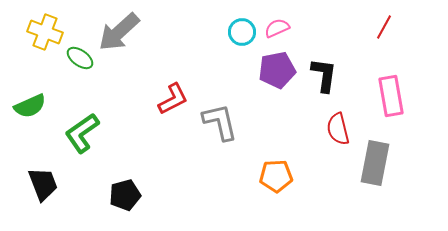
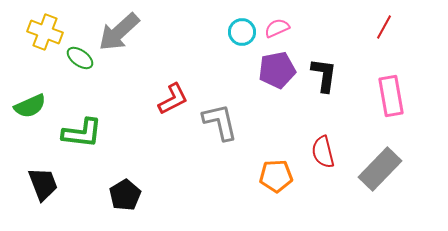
red semicircle: moved 15 px left, 23 px down
green L-shape: rotated 138 degrees counterclockwise
gray rectangle: moved 5 px right, 6 px down; rotated 33 degrees clockwise
black pentagon: rotated 16 degrees counterclockwise
